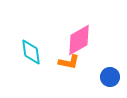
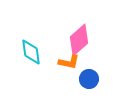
pink diamond: rotated 12 degrees counterclockwise
blue circle: moved 21 px left, 2 px down
